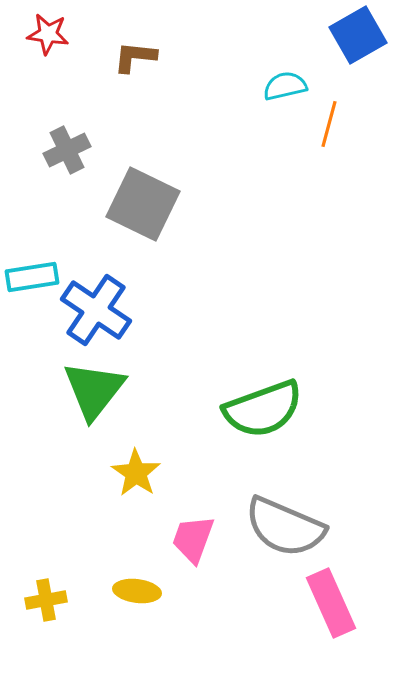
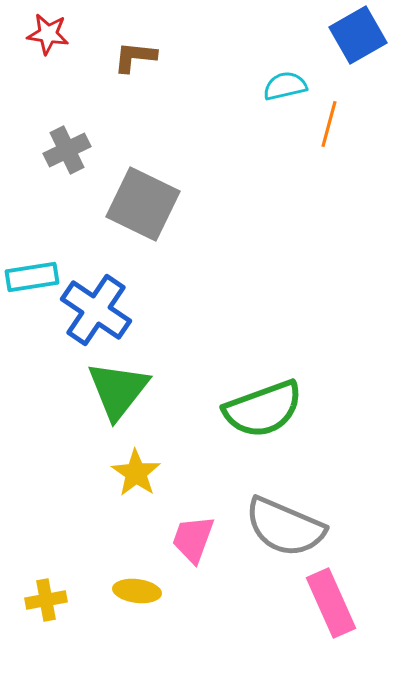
green triangle: moved 24 px right
